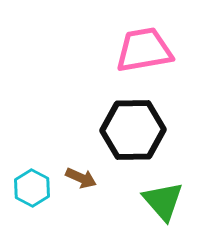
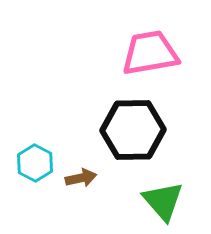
pink trapezoid: moved 6 px right, 3 px down
brown arrow: rotated 36 degrees counterclockwise
cyan hexagon: moved 3 px right, 25 px up
